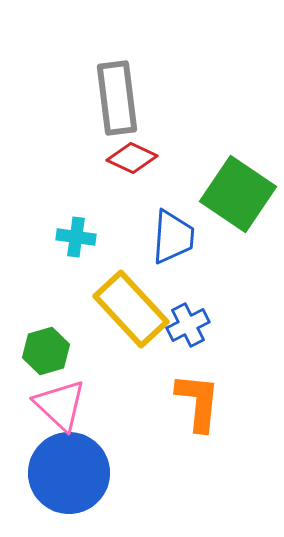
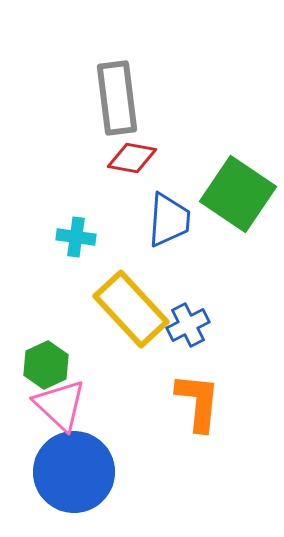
red diamond: rotated 15 degrees counterclockwise
blue trapezoid: moved 4 px left, 17 px up
green hexagon: moved 14 px down; rotated 9 degrees counterclockwise
blue circle: moved 5 px right, 1 px up
